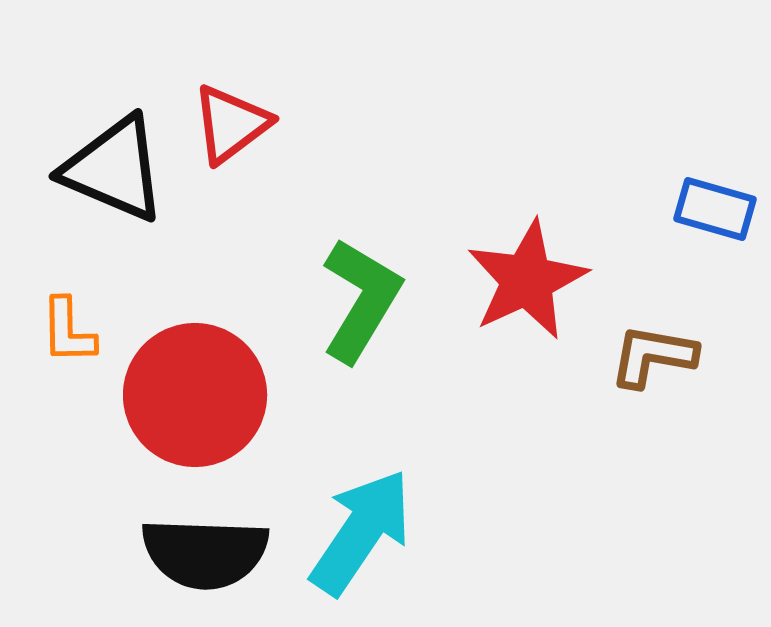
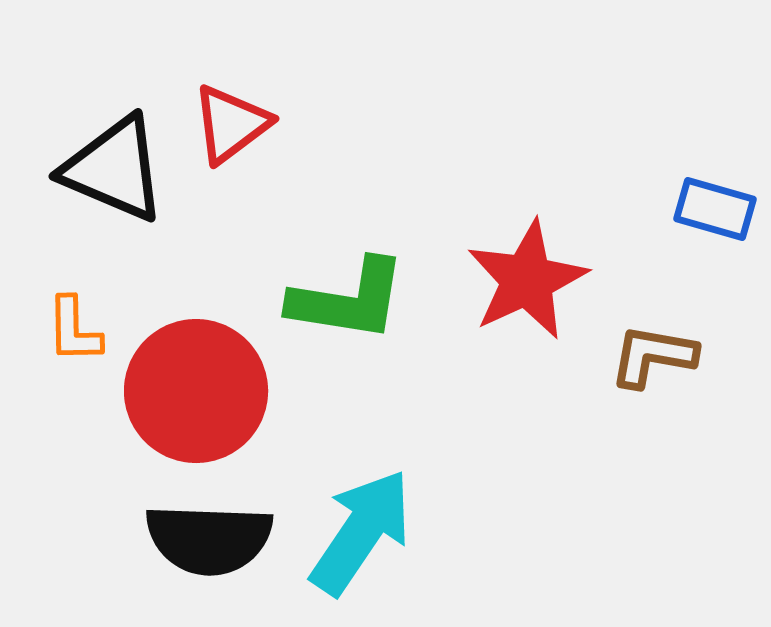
green L-shape: moved 13 px left; rotated 68 degrees clockwise
orange L-shape: moved 6 px right, 1 px up
red circle: moved 1 px right, 4 px up
black semicircle: moved 4 px right, 14 px up
